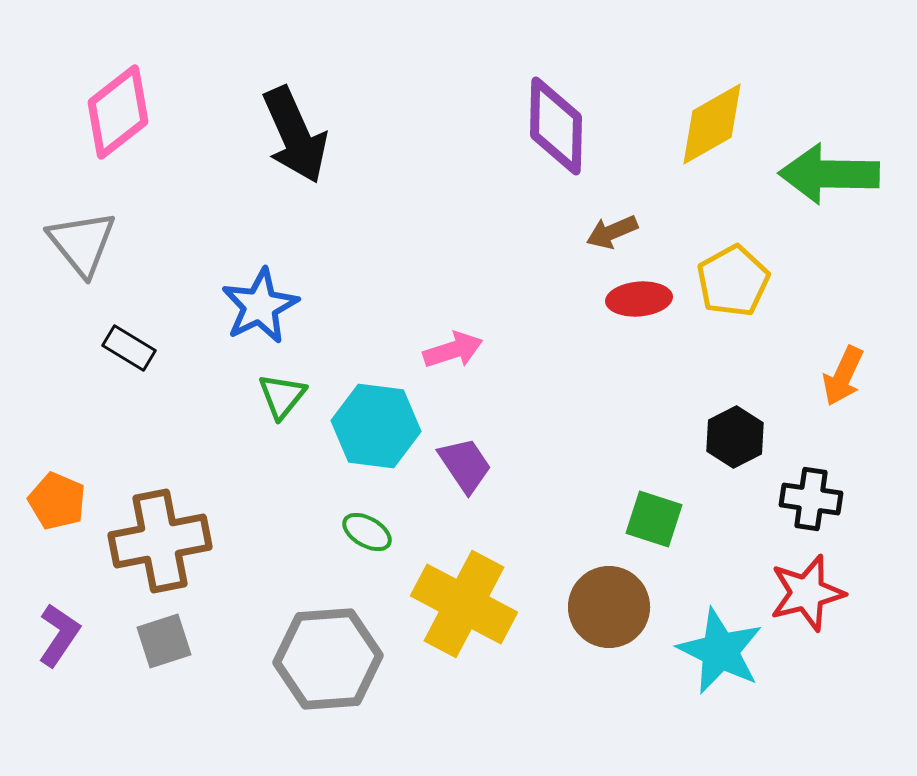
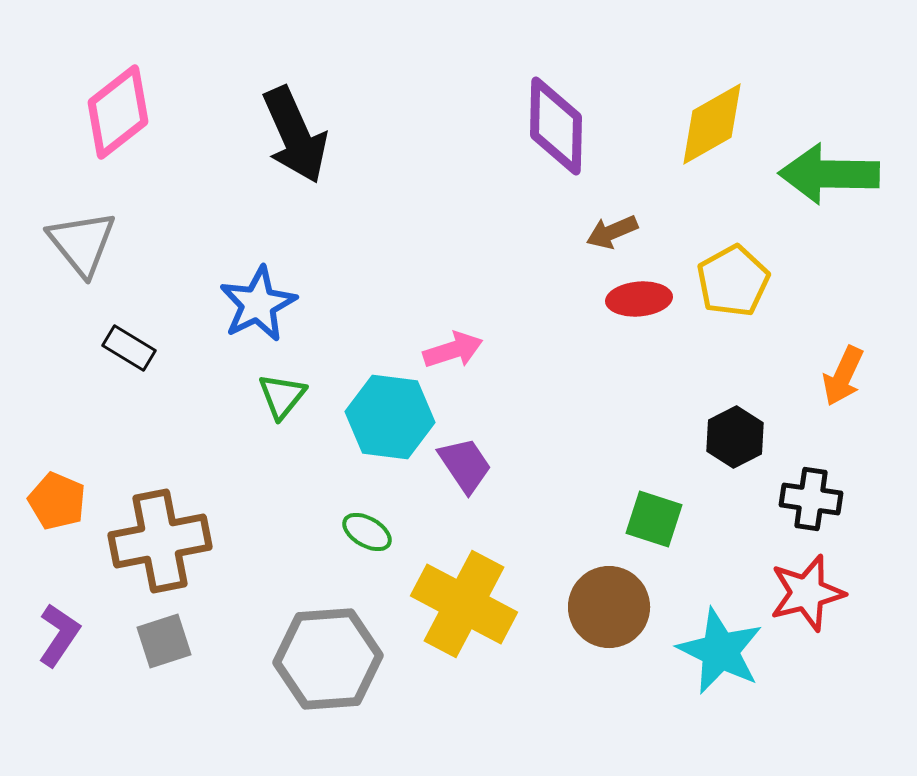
blue star: moved 2 px left, 2 px up
cyan hexagon: moved 14 px right, 9 px up
